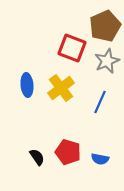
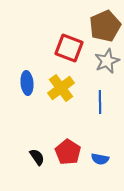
red square: moved 3 px left
blue ellipse: moved 2 px up
blue line: rotated 25 degrees counterclockwise
red pentagon: rotated 15 degrees clockwise
